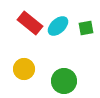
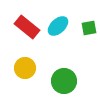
red rectangle: moved 3 px left, 4 px down
green square: moved 3 px right
yellow circle: moved 1 px right, 1 px up
